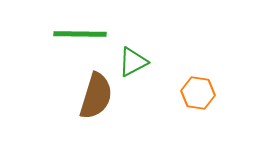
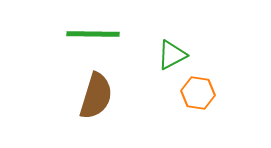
green line: moved 13 px right
green triangle: moved 39 px right, 7 px up
